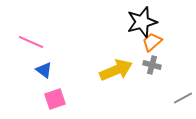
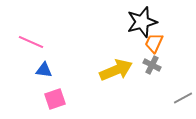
orange trapezoid: moved 2 px right, 1 px down; rotated 25 degrees counterclockwise
gray cross: rotated 12 degrees clockwise
blue triangle: rotated 30 degrees counterclockwise
